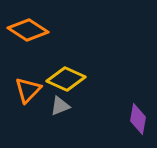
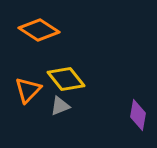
orange diamond: moved 11 px right
yellow diamond: rotated 27 degrees clockwise
purple diamond: moved 4 px up
